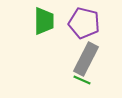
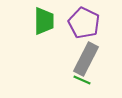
purple pentagon: rotated 12 degrees clockwise
